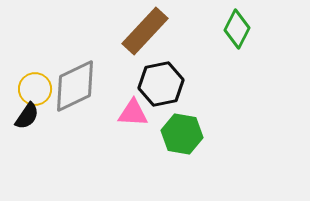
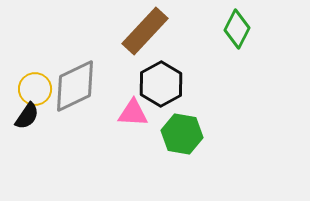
black hexagon: rotated 18 degrees counterclockwise
